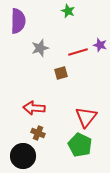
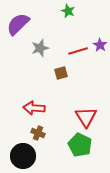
purple semicircle: moved 3 px down; rotated 135 degrees counterclockwise
purple star: rotated 16 degrees clockwise
red line: moved 1 px up
red triangle: rotated 10 degrees counterclockwise
